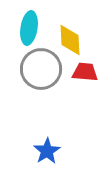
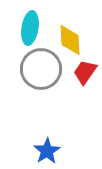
cyan ellipse: moved 1 px right
red trapezoid: rotated 60 degrees counterclockwise
